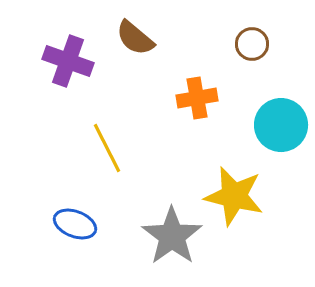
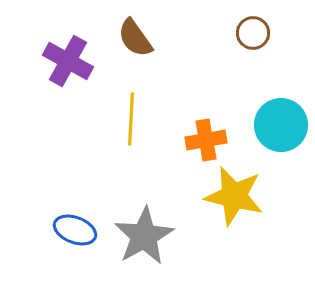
brown semicircle: rotated 15 degrees clockwise
brown circle: moved 1 px right, 11 px up
purple cross: rotated 9 degrees clockwise
orange cross: moved 9 px right, 42 px down
yellow line: moved 24 px right, 29 px up; rotated 30 degrees clockwise
blue ellipse: moved 6 px down
gray star: moved 28 px left; rotated 6 degrees clockwise
